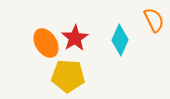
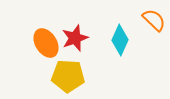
orange semicircle: rotated 20 degrees counterclockwise
red star: rotated 12 degrees clockwise
